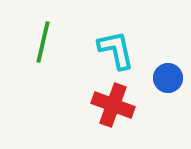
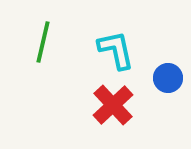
red cross: rotated 27 degrees clockwise
